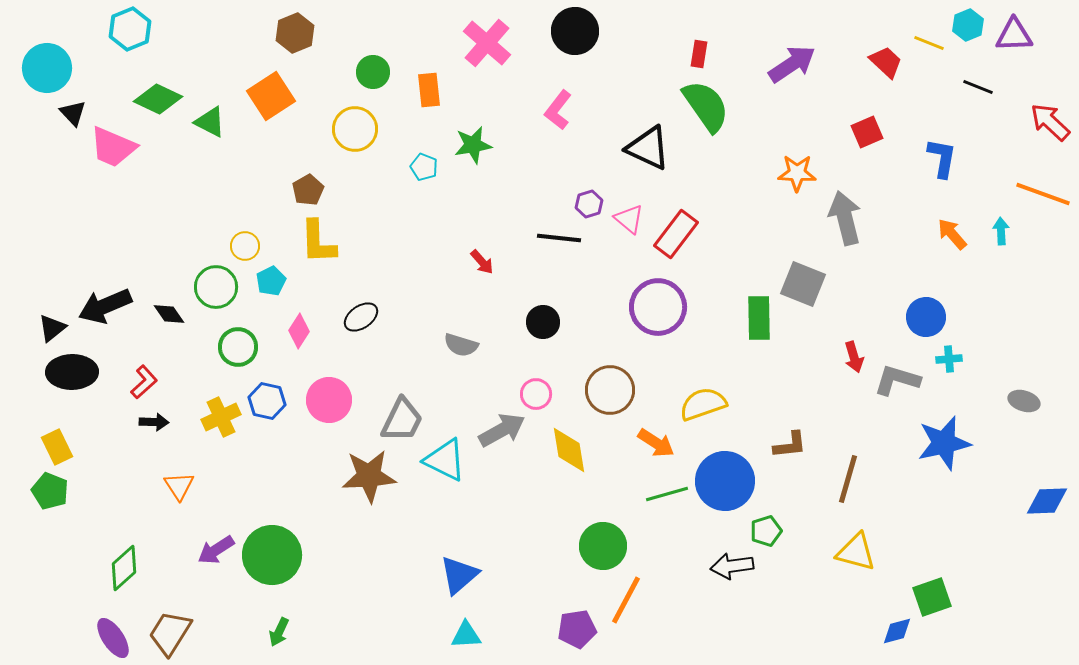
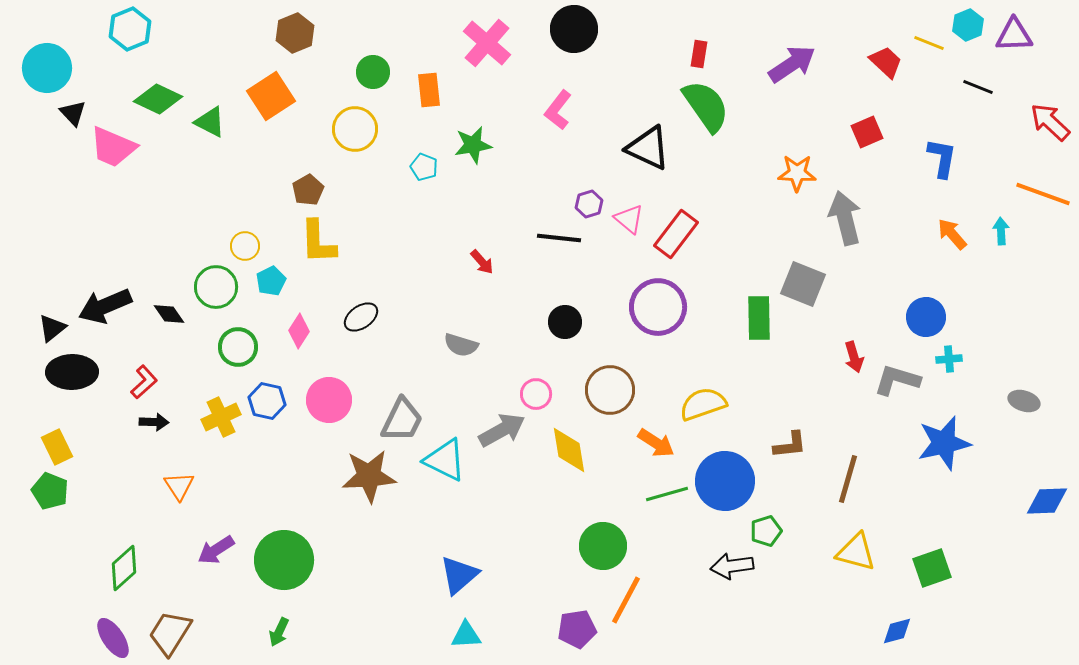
black circle at (575, 31): moved 1 px left, 2 px up
black circle at (543, 322): moved 22 px right
green circle at (272, 555): moved 12 px right, 5 px down
green square at (932, 597): moved 29 px up
